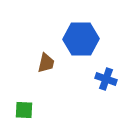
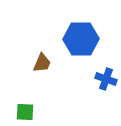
brown trapezoid: moved 4 px left; rotated 10 degrees clockwise
green square: moved 1 px right, 2 px down
